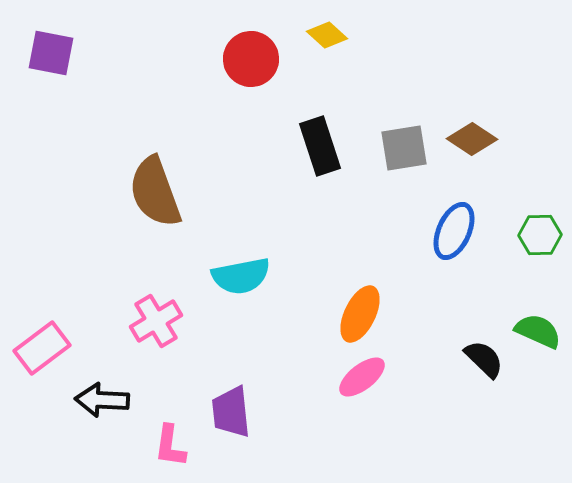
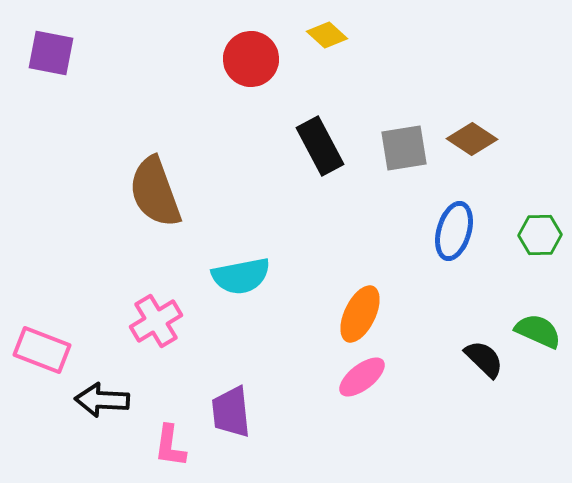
black rectangle: rotated 10 degrees counterclockwise
blue ellipse: rotated 8 degrees counterclockwise
pink rectangle: moved 2 px down; rotated 58 degrees clockwise
